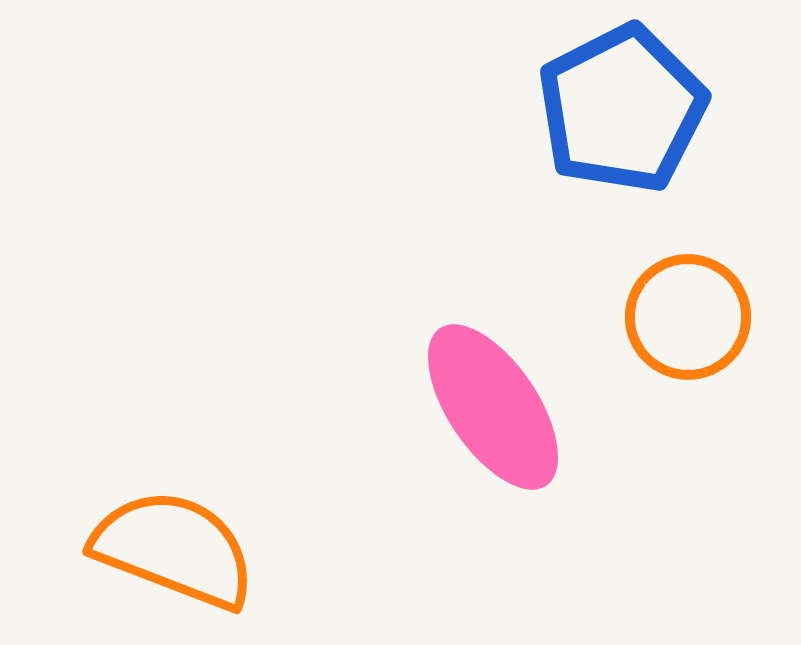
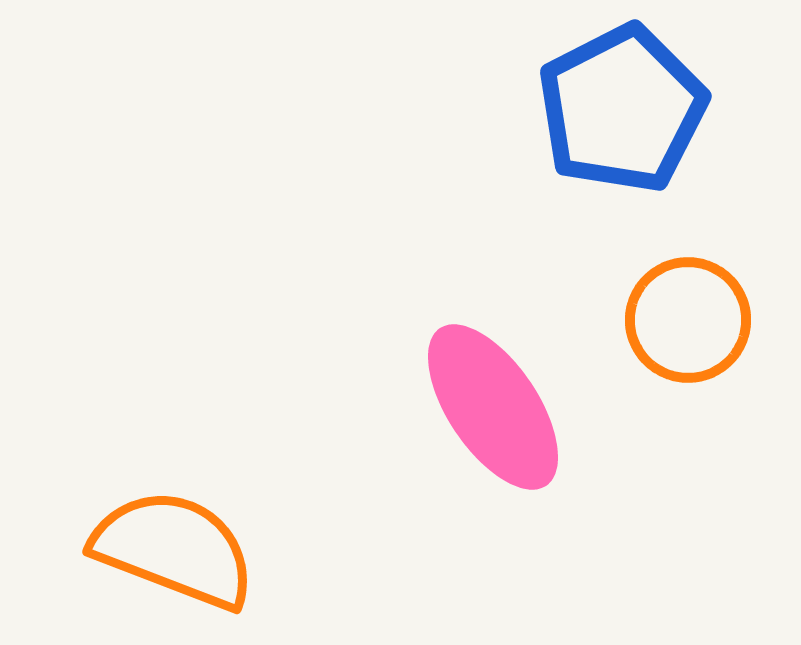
orange circle: moved 3 px down
